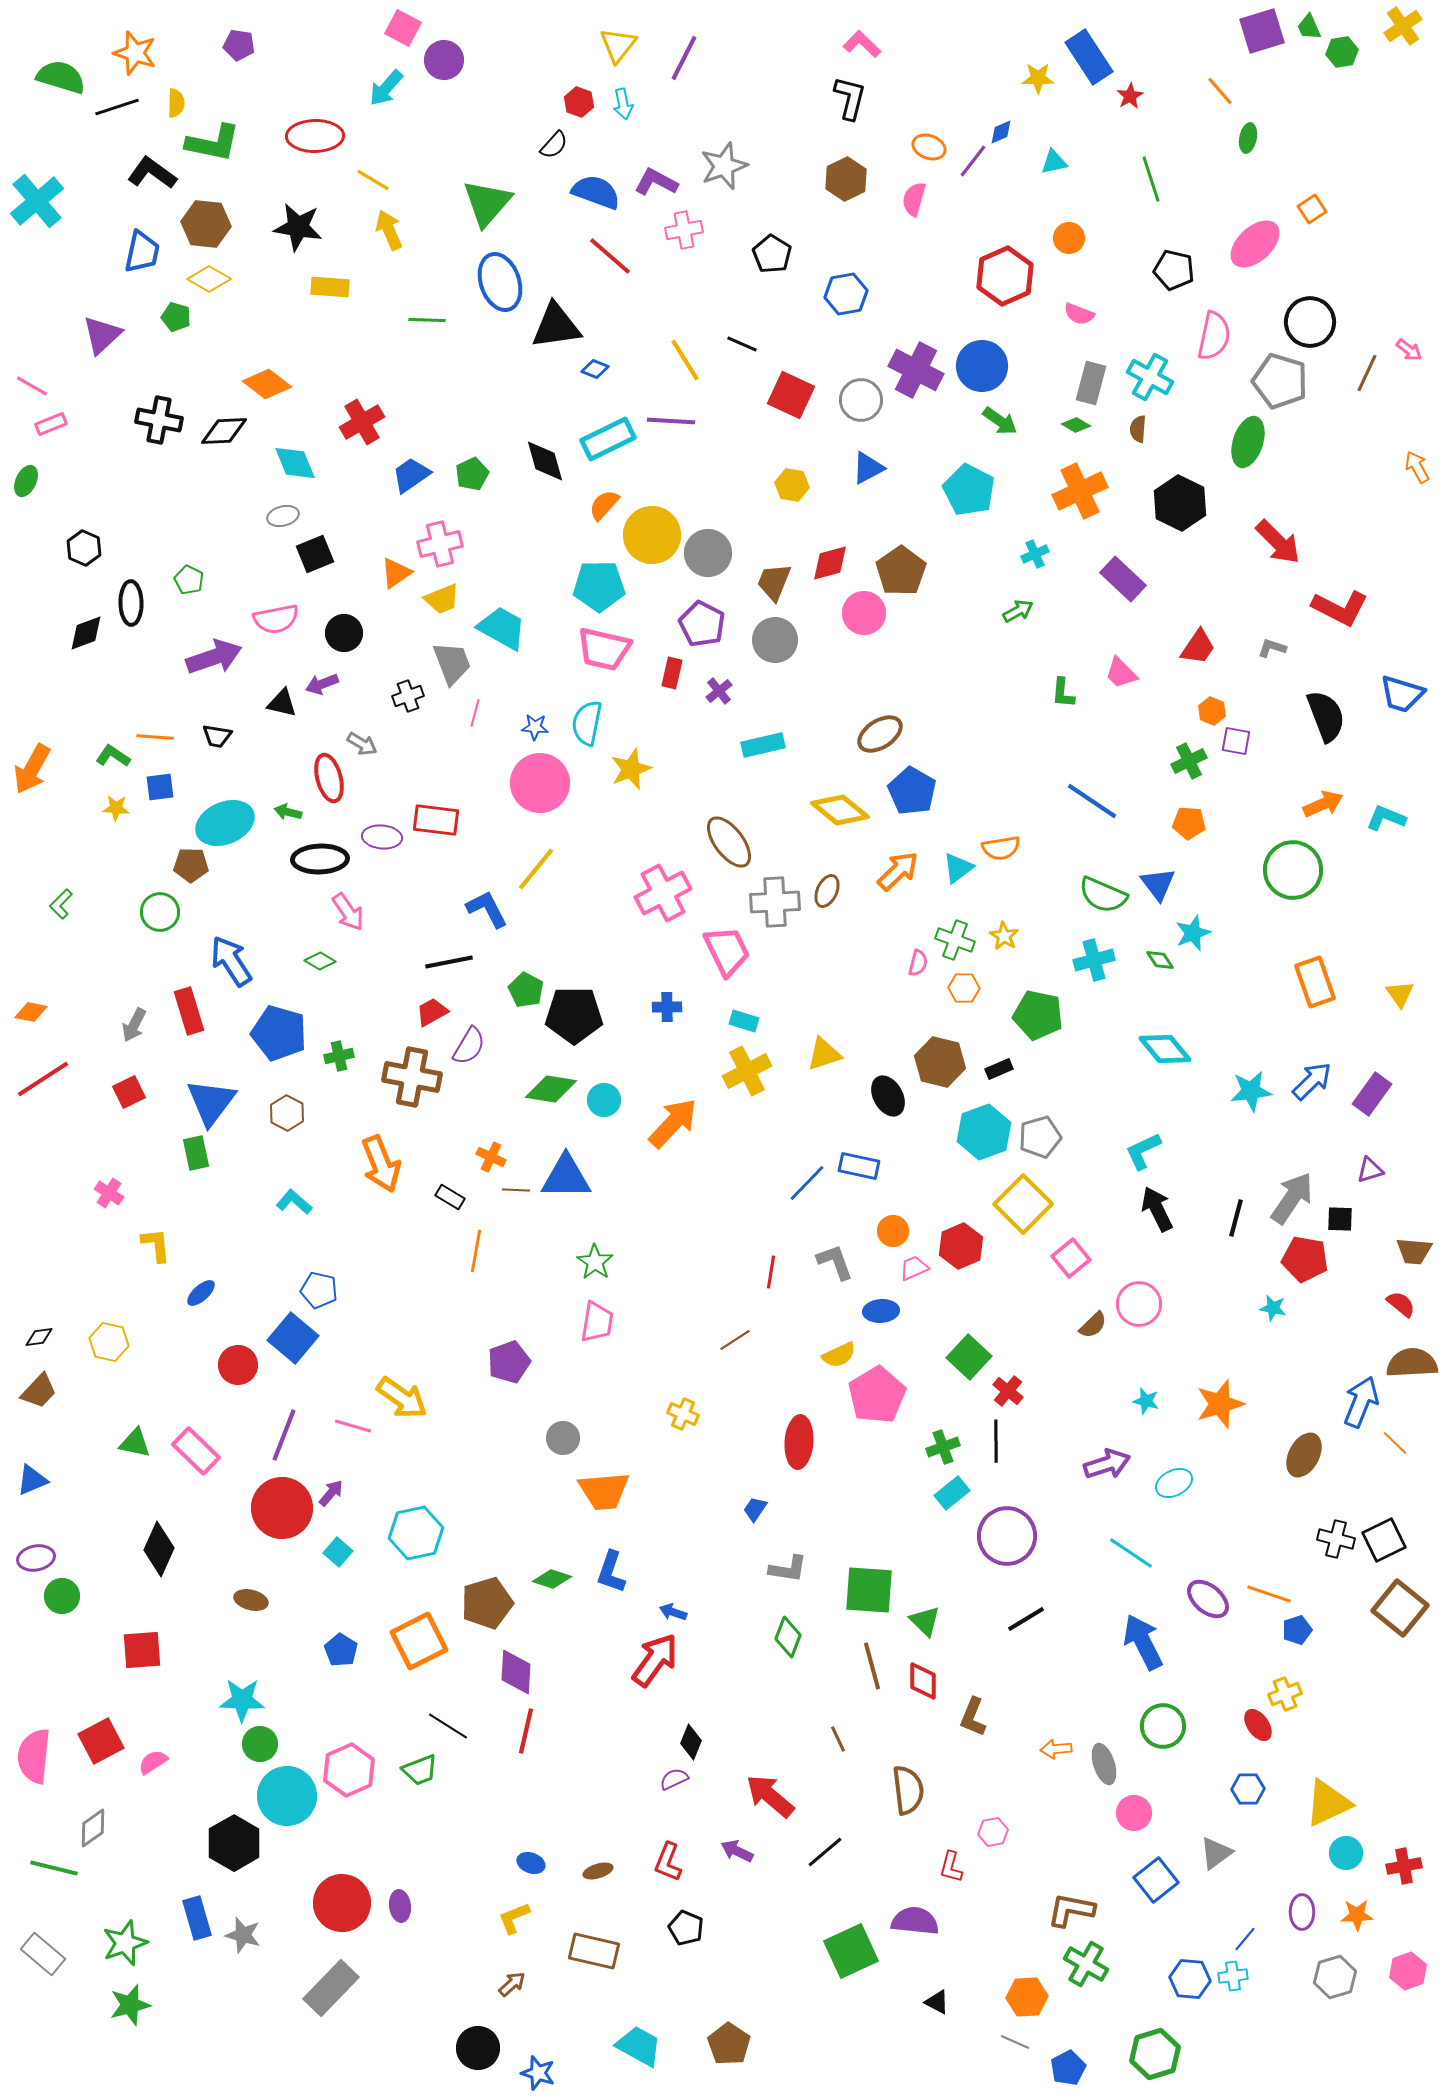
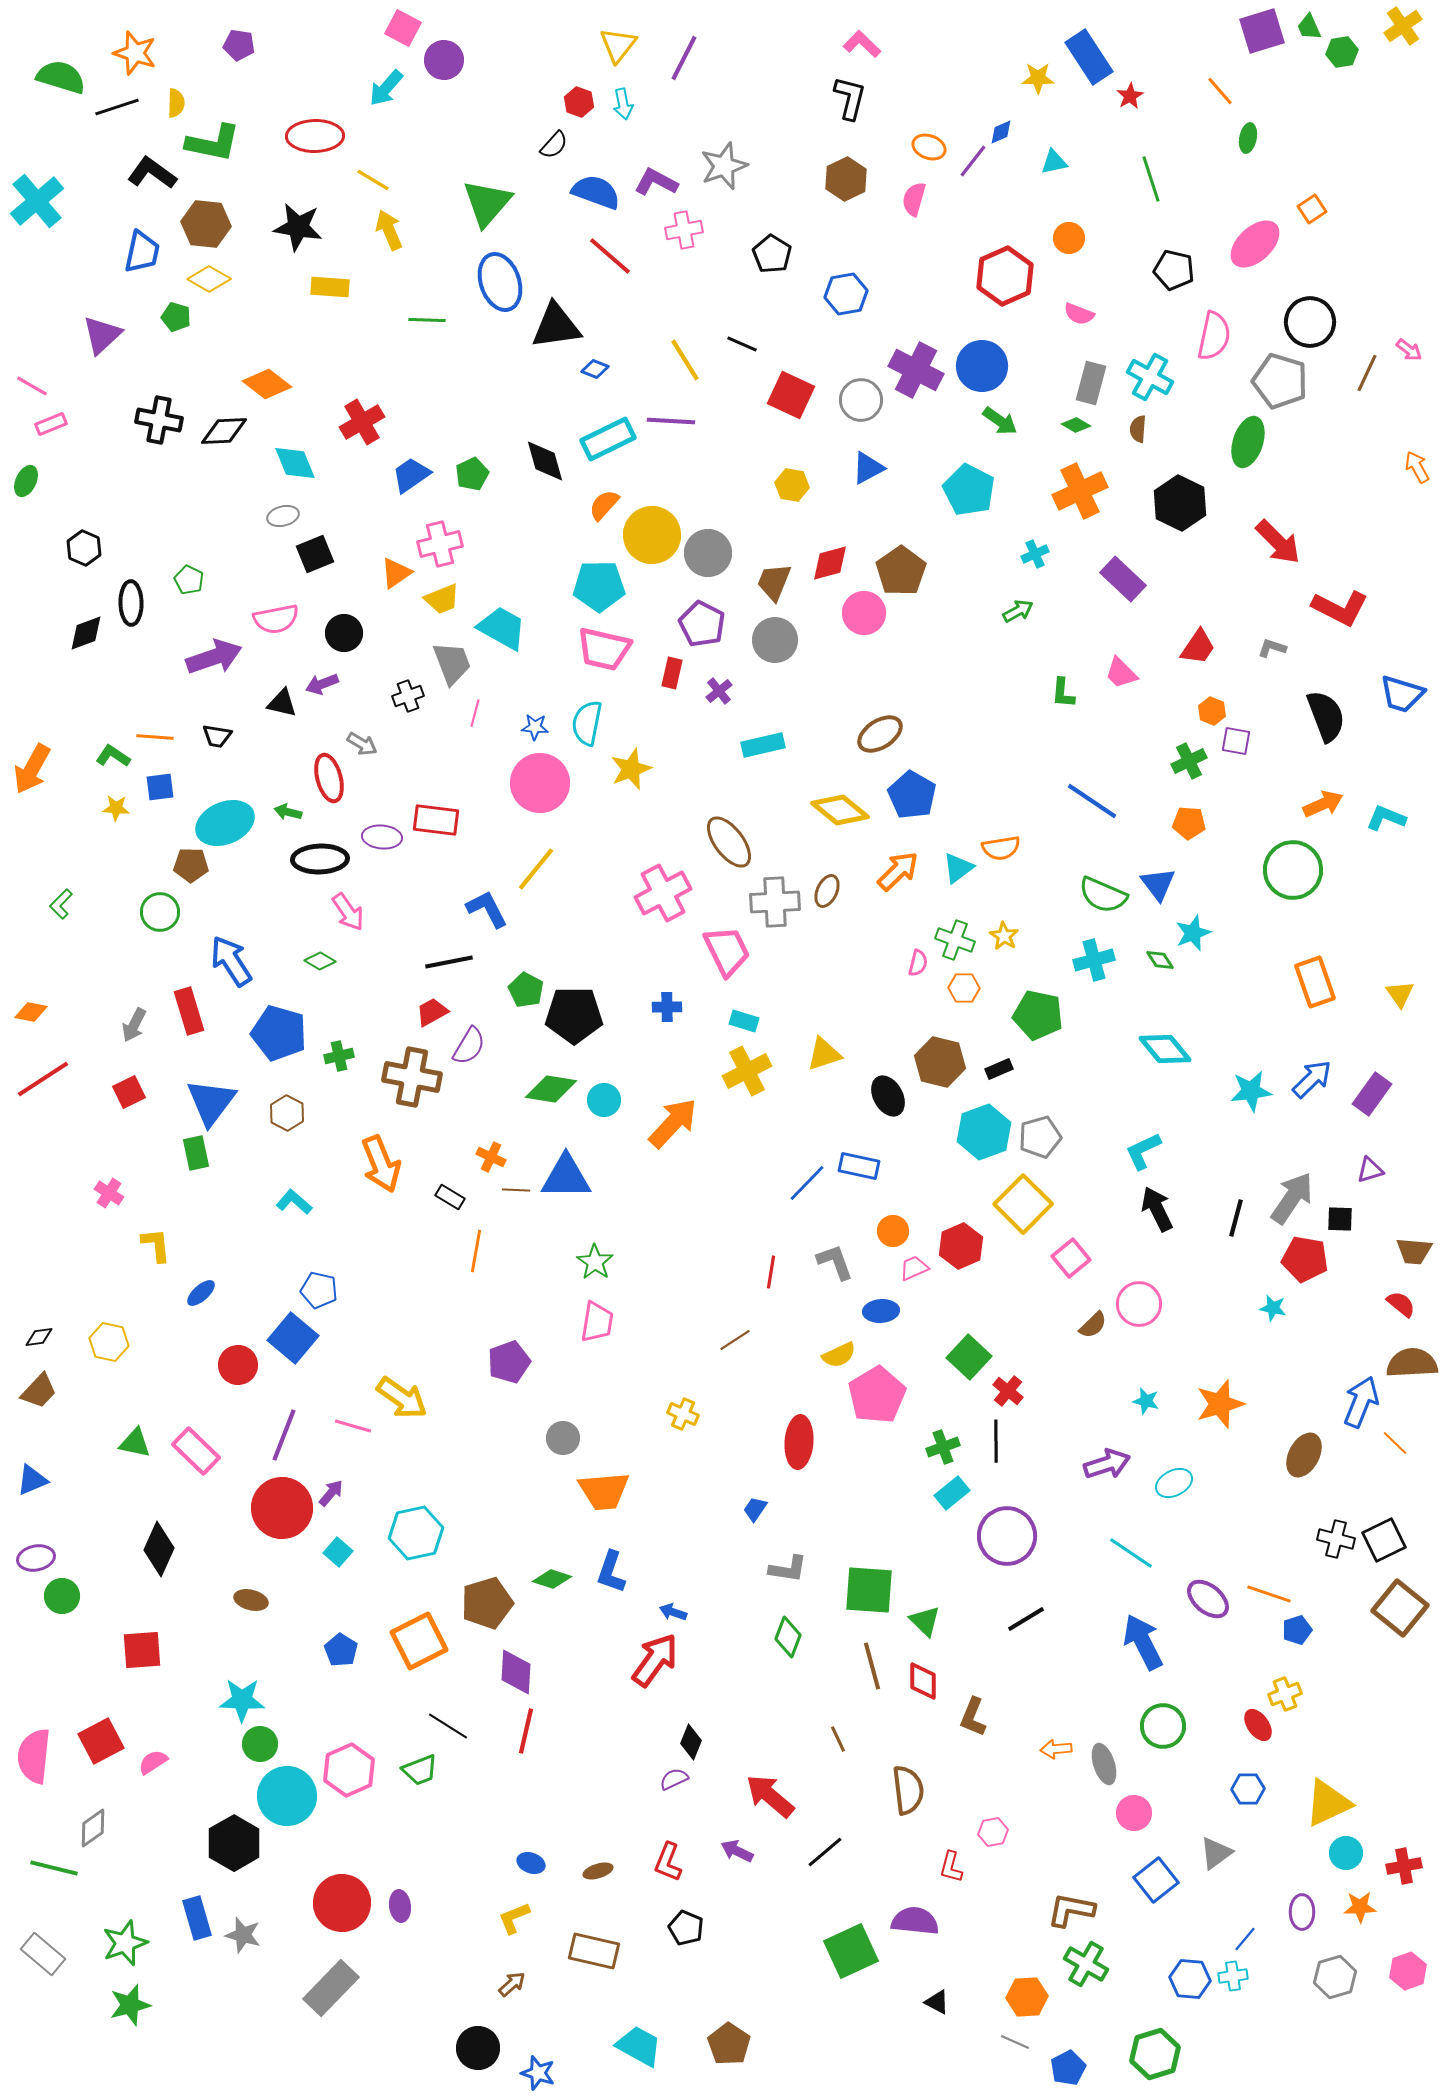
blue pentagon at (912, 791): moved 4 px down
blue arrow at (1312, 1081): moved 2 px up
orange star at (1357, 1915): moved 3 px right, 8 px up
